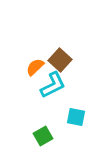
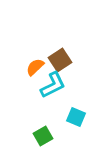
brown square: rotated 15 degrees clockwise
cyan square: rotated 12 degrees clockwise
